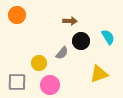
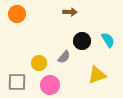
orange circle: moved 1 px up
brown arrow: moved 9 px up
cyan semicircle: moved 3 px down
black circle: moved 1 px right
gray semicircle: moved 2 px right, 4 px down
yellow triangle: moved 2 px left, 1 px down
